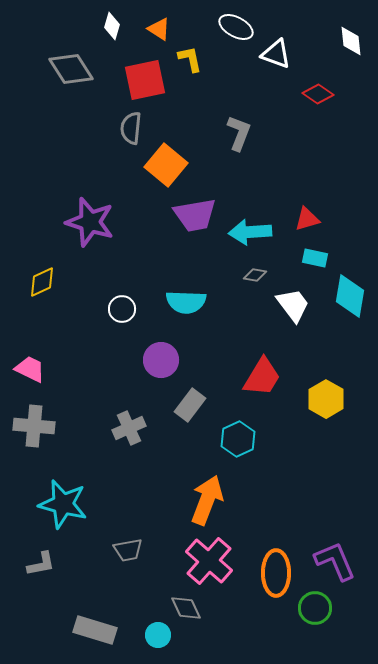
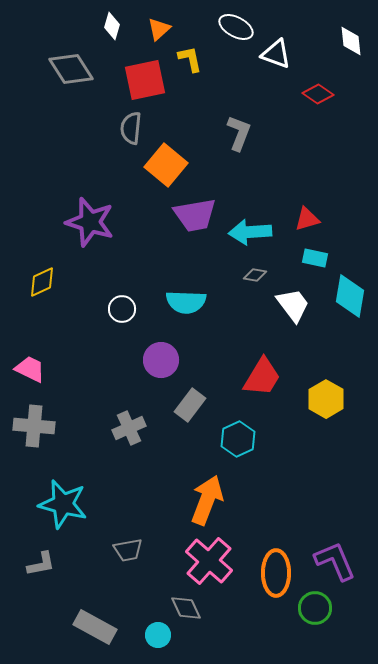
orange triangle at (159, 29): rotated 45 degrees clockwise
gray rectangle at (95, 630): moved 3 px up; rotated 12 degrees clockwise
